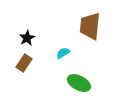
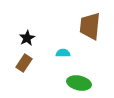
cyan semicircle: rotated 32 degrees clockwise
green ellipse: rotated 15 degrees counterclockwise
